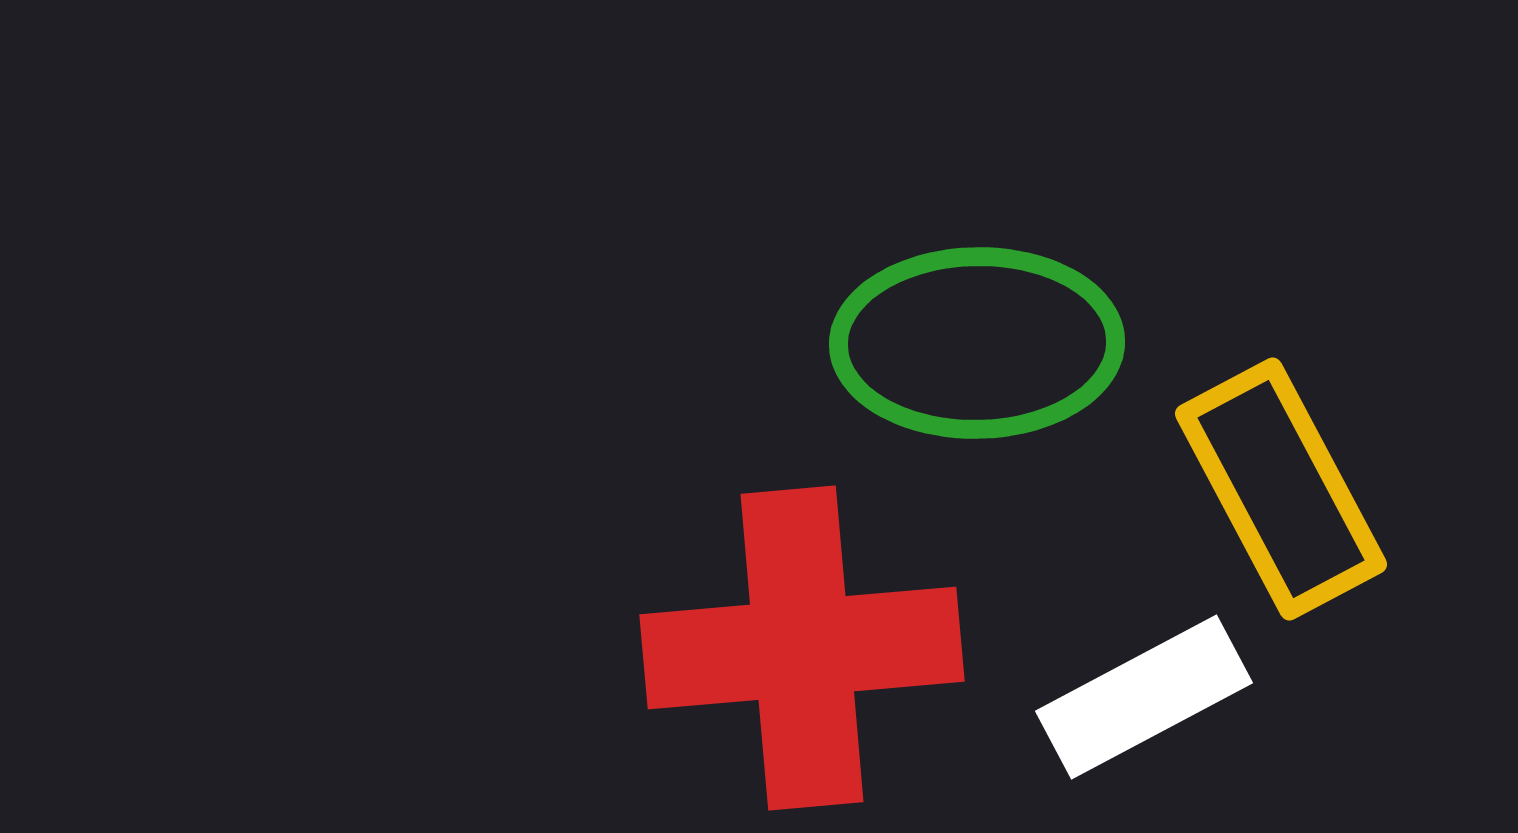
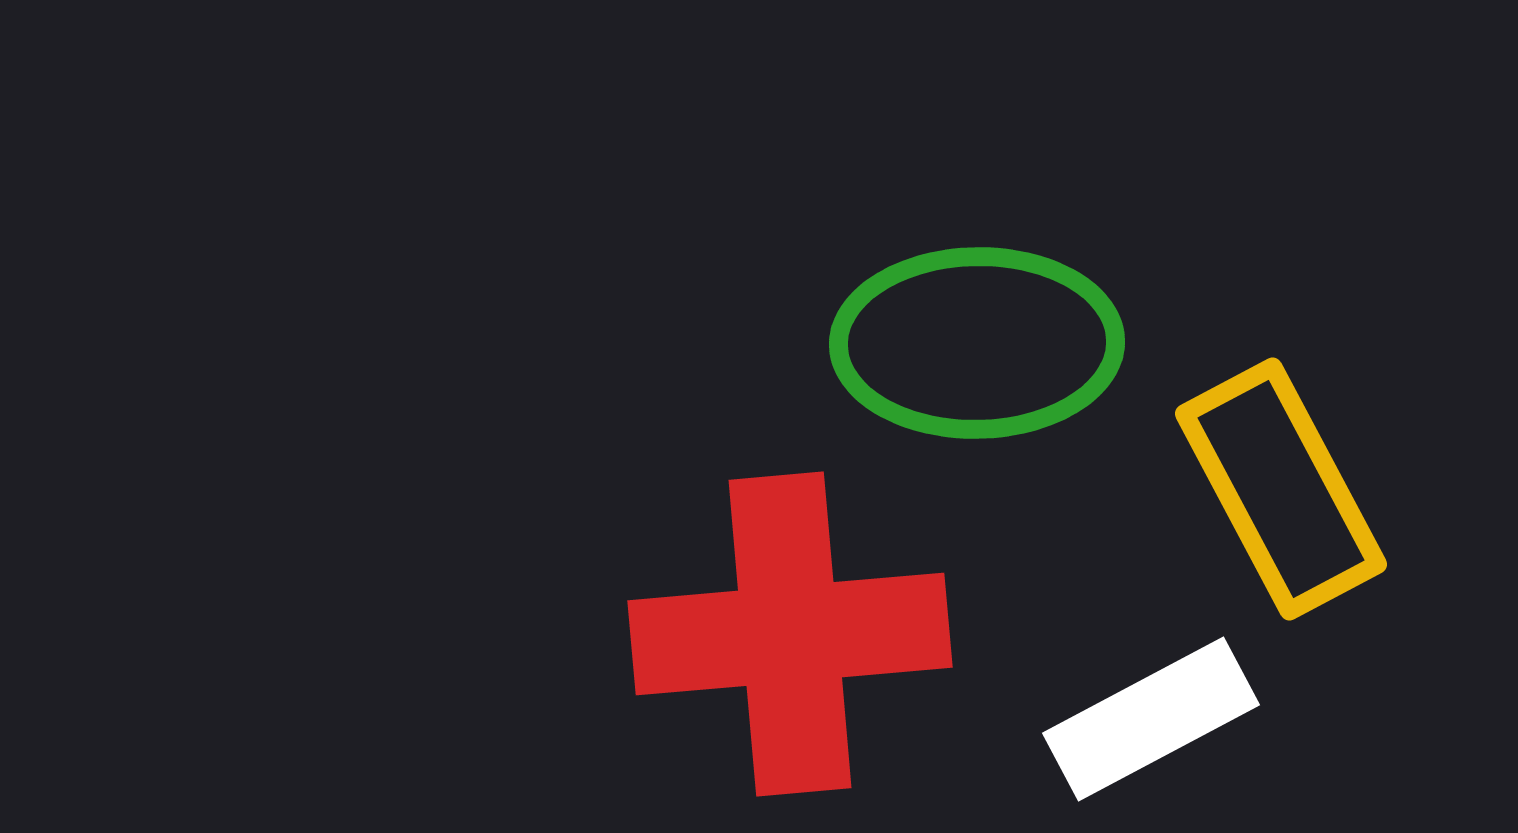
red cross: moved 12 px left, 14 px up
white rectangle: moved 7 px right, 22 px down
